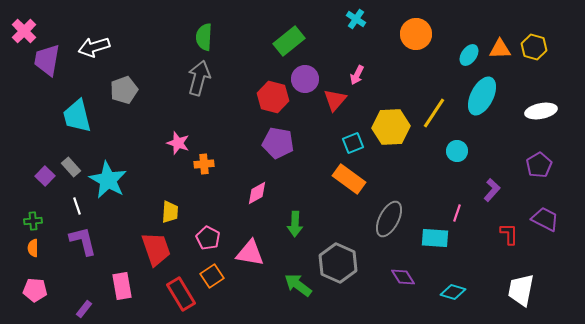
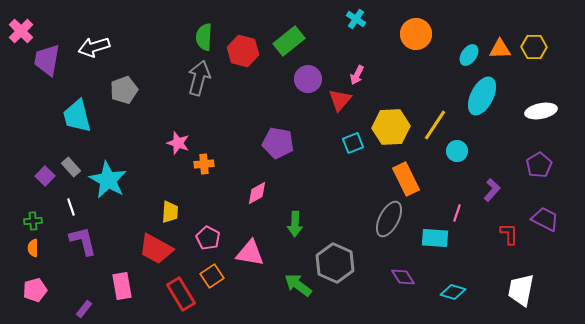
pink cross at (24, 31): moved 3 px left
yellow hexagon at (534, 47): rotated 15 degrees counterclockwise
purple circle at (305, 79): moved 3 px right
red hexagon at (273, 97): moved 30 px left, 46 px up
red triangle at (335, 100): moved 5 px right
yellow line at (434, 113): moved 1 px right, 12 px down
orange rectangle at (349, 179): moved 57 px right; rotated 28 degrees clockwise
white line at (77, 206): moved 6 px left, 1 px down
red trapezoid at (156, 249): rotated 138 degrees clockwise
gray hexagon at (338, 263): moved 3 px left
pink pentagon at (35, 290): rotated 20 degrees counterclockwise
